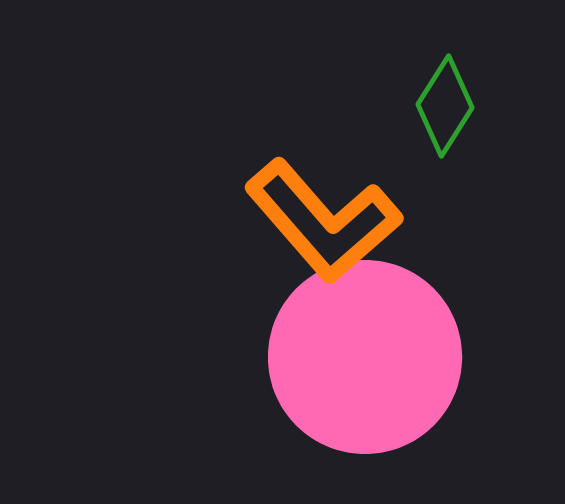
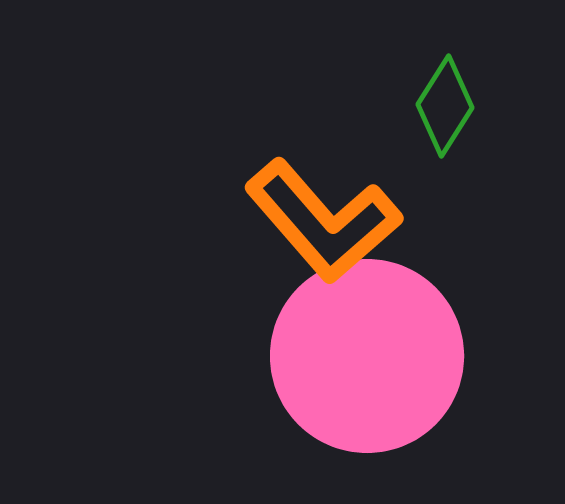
pink circle: moved 2 px right, 1 px up
